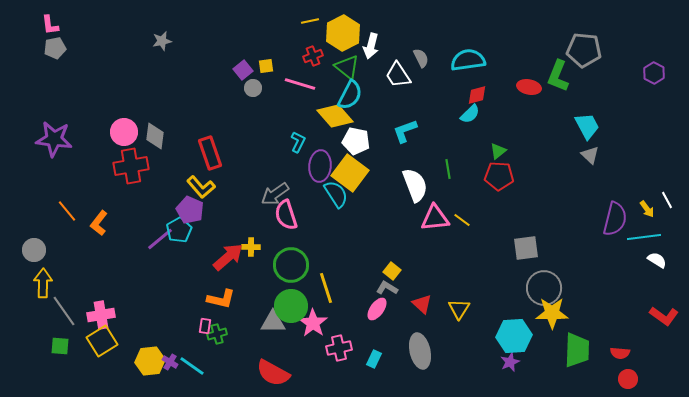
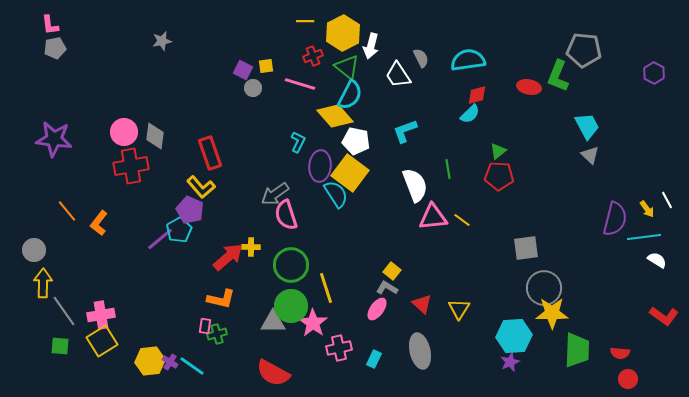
yellow line at (310, 21): moved 5 px left; rotated 12 degrees clockwise
purple square at (243, 70): rotated 24 degrees counterclockwise
pink triangle at (435, 218): moved 2 px left, 1 px up
